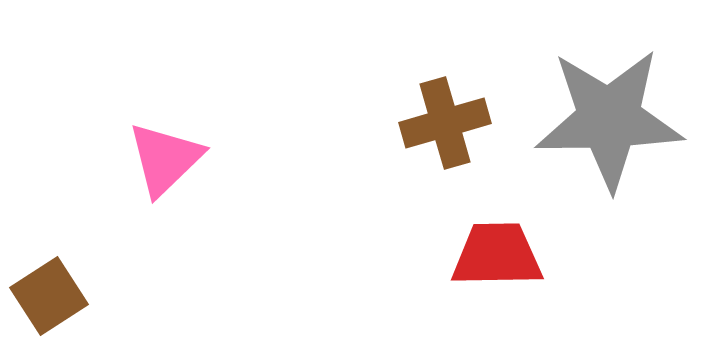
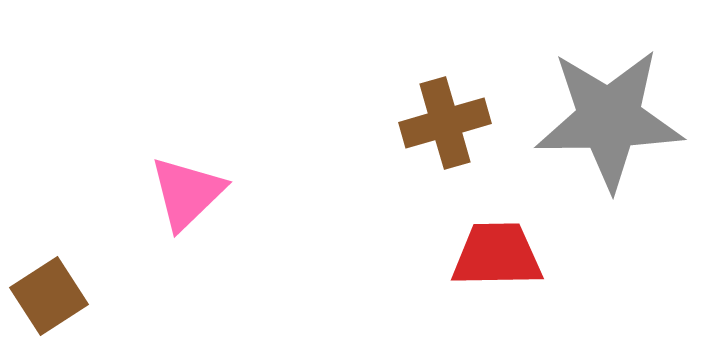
pink triangle: moved 22 px right, 34 px down
